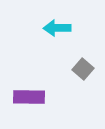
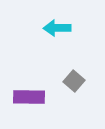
gray square: moved 9 px left, 12 px down
